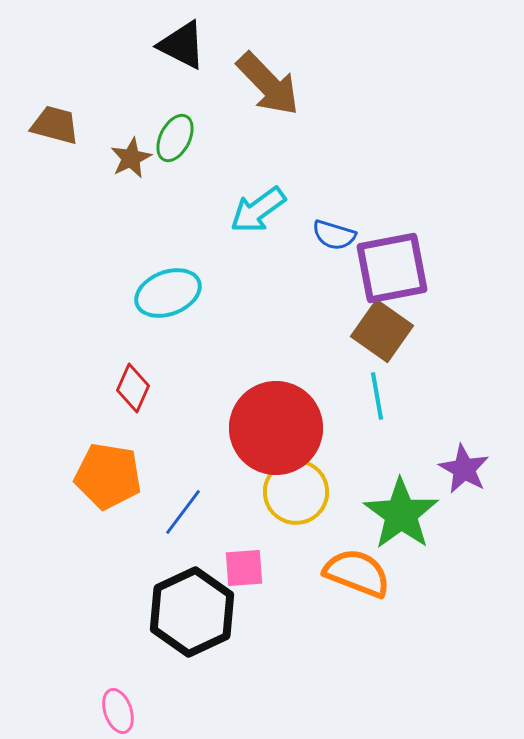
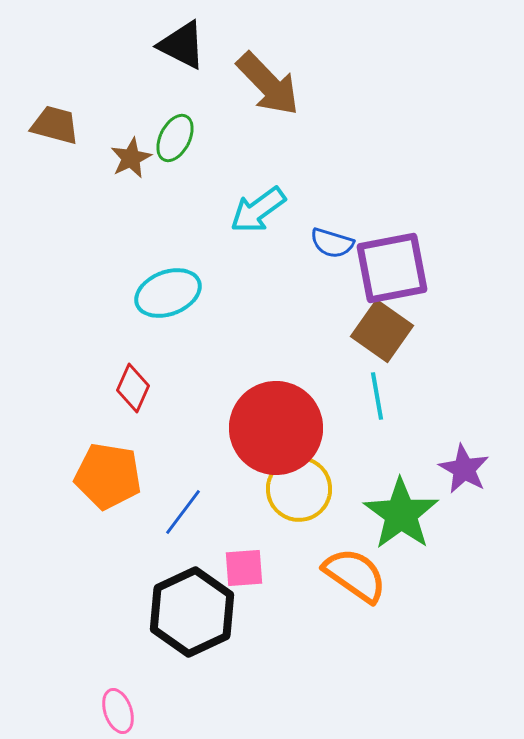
blue semicircle: moved 2 px left, 8 px down
yellow circle: moved 3 px right, 3 px up
orange semicircle: moved 2 px left, 2 px down; rotated 14 degrees clockwise
